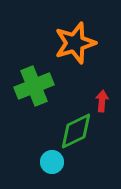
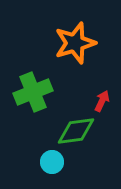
green cross: moved 1 px left, 6 px down
red arrow: rotated 20 degrees clockwise
green diamond: rotated 18 degrees clockwise
